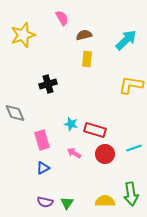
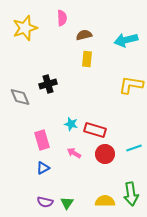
pink semicircle: rotated 28 degrees clockwise
yellow star: moved 2 px right, 7 px up
cyan arrow: rotated 150 degrees counterclockwise
gray diamond: moved 5 px right, 16 px up
